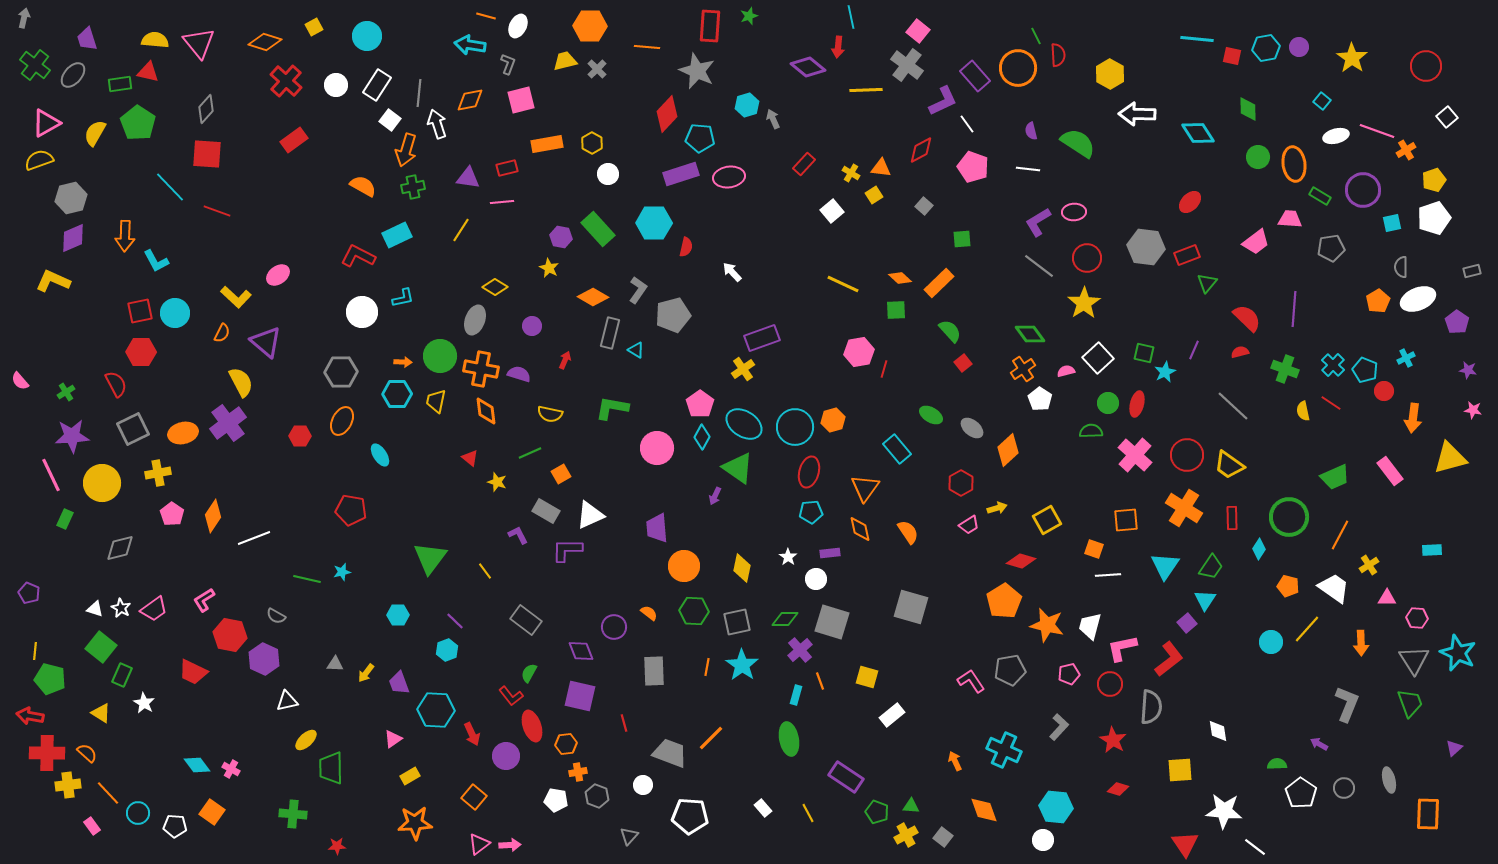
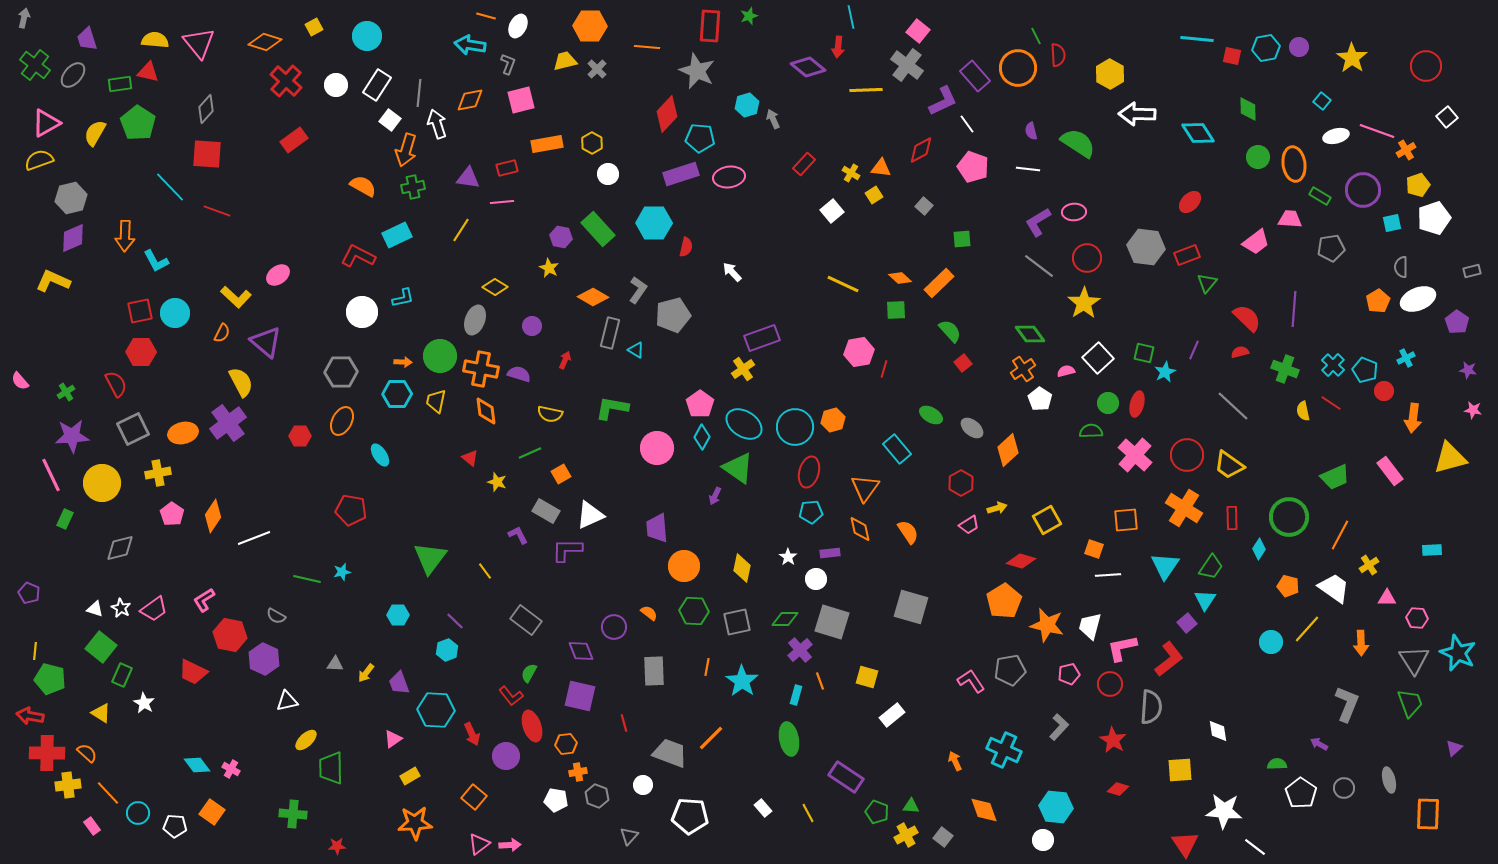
yellow pentagon at (1434, 180): moved 16 px left, 5 px down
cyan star at (742, 665): moved 16 px down
